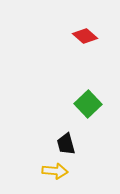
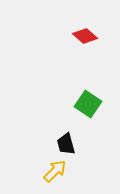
green square: rotated 12 degrees counterclockwise
yellow arrow: rotated 50 degrees counterclockwise
